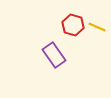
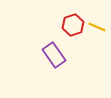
red hexagon: rotated 25 degrees clockwise
